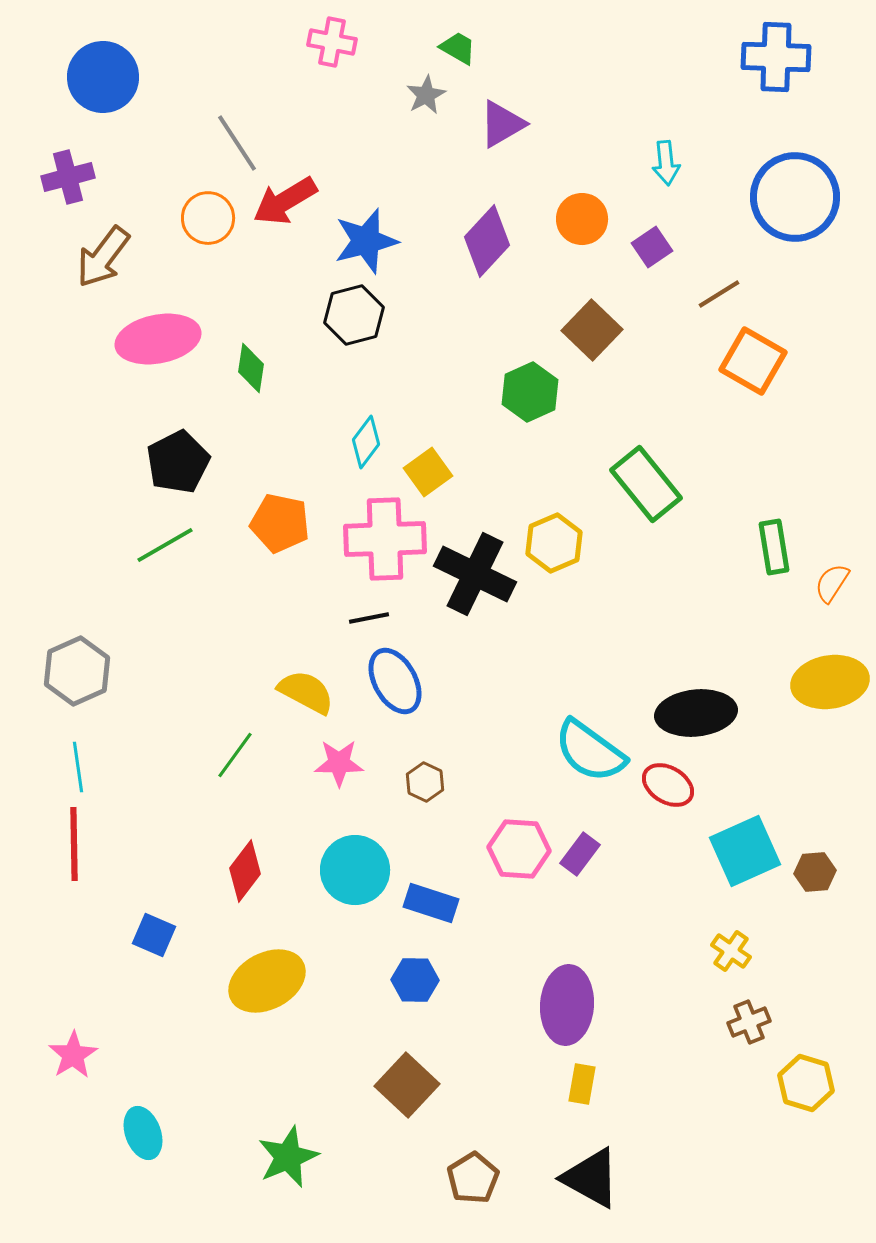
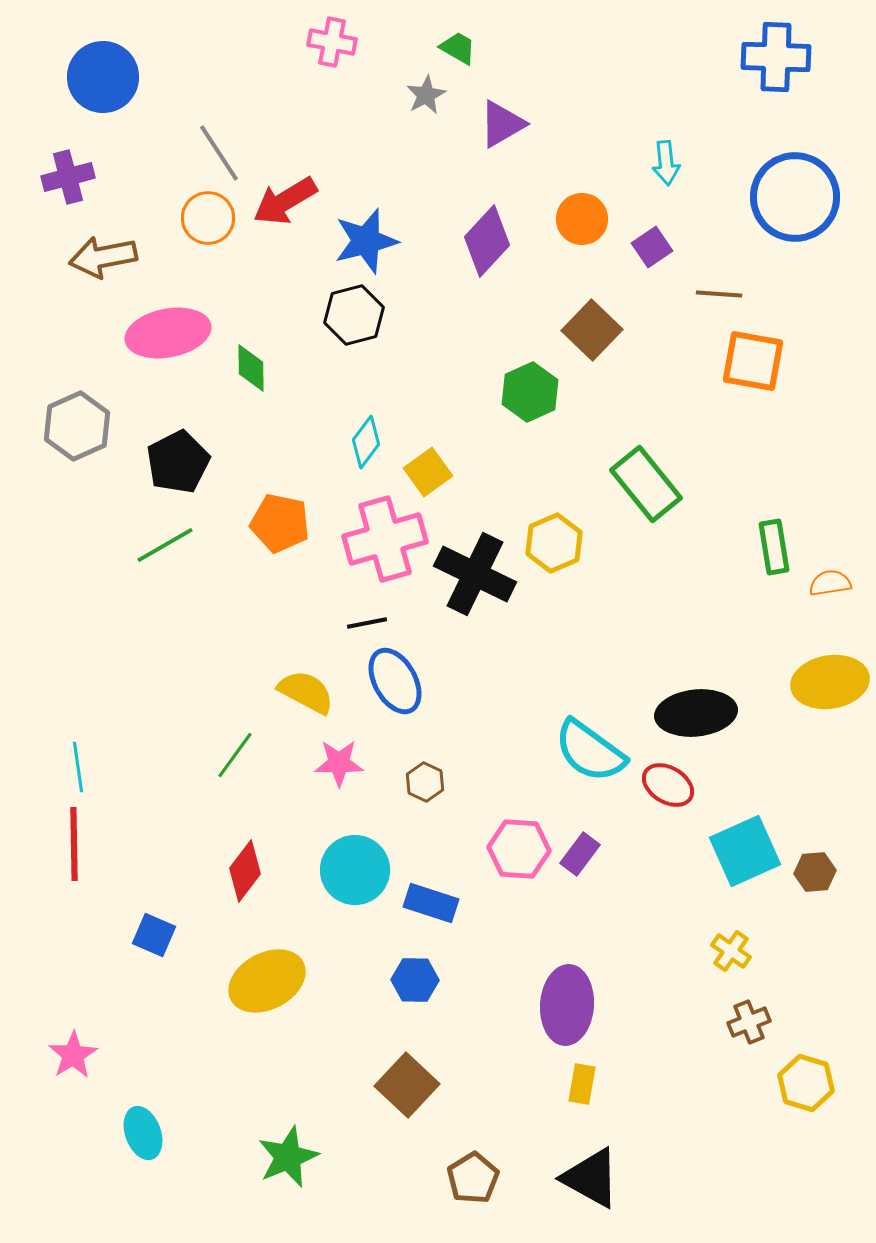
gray line at (237, 143): moved 18 px left, 10 px down
brown arrow at (103, 257): rotated 42 degrees clockwise
brown line at (719, 294): rotated 36 degrees clockwise
pink ellipse at (158, 339): moved 10 px right, 6 px up
orange square at (753, 361): rotated 20 degrees counterclockwise
green diamond at (251, 368): rotated 9 degrees counterclockwise
pink cross at (385, 539): rotated 14 degrees counterclockwise
orange semicircle at (832, 583): moved 2 px left; rotated 48 degrees clockwise
black line at (369, 618): moved 2 px left, 5 px down
gray hexagon at (77, 671): moved 245 px up
